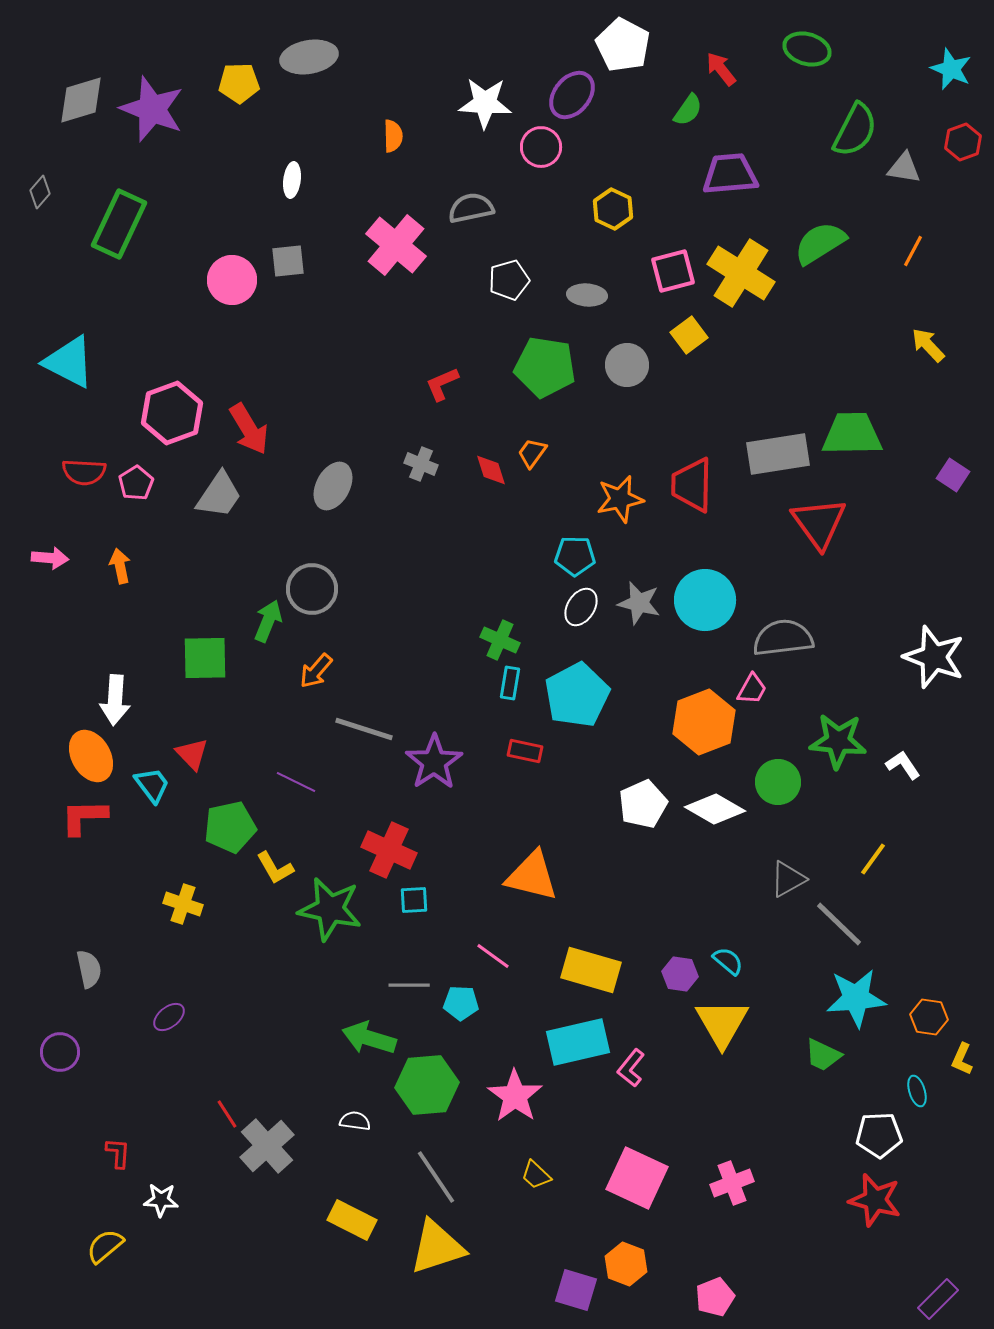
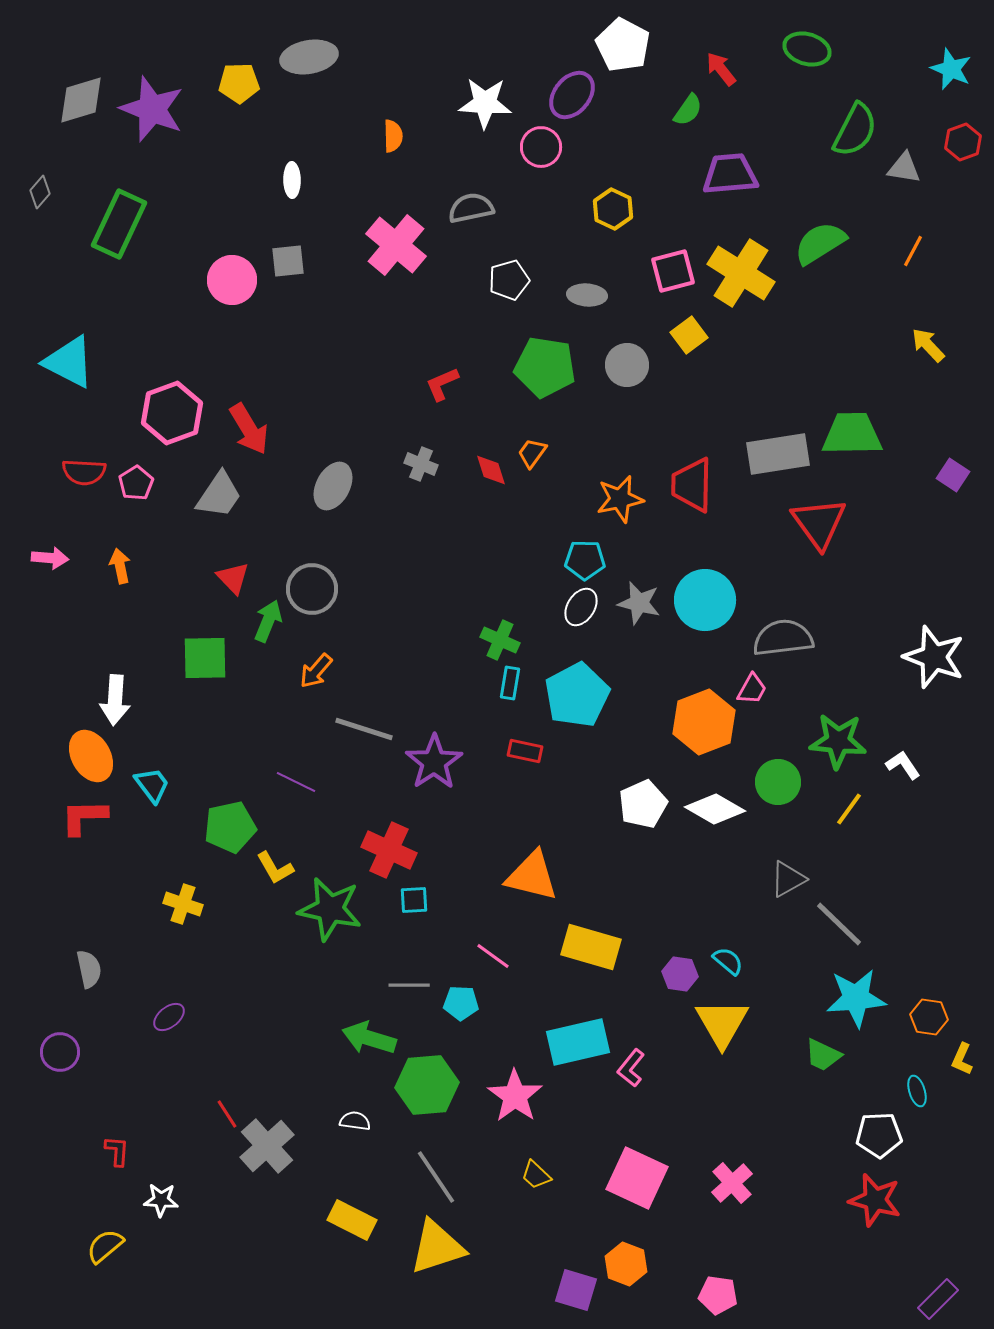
white ellipse at (292, 180): rotated 8 degrees counterclockwise
cyan pentagon at (575, 556): moved 10 px right, 4 px down
red triangle at (192, 754): moved 41 px right, 176 px up
yellow line at (873, 859): moved 24 px left, 50 px up
yellow rectangle at (591, 970): moved 23 px up
red L-shape at (118, 1153): moved 1 px left, 2 px up
pink cross at (732, 1183): rotated 21 degrees counterclockwise
pink pentagon at (715, 1297): moved 3 px right, 2 px up; rotated 30 degrees clockwise
